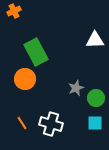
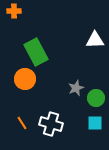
orange cross: rotated 24 degrees clockwise
